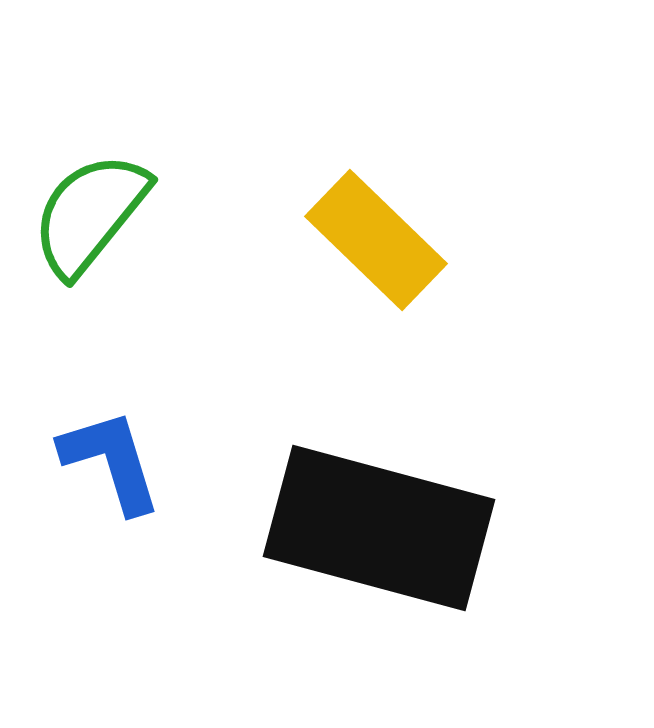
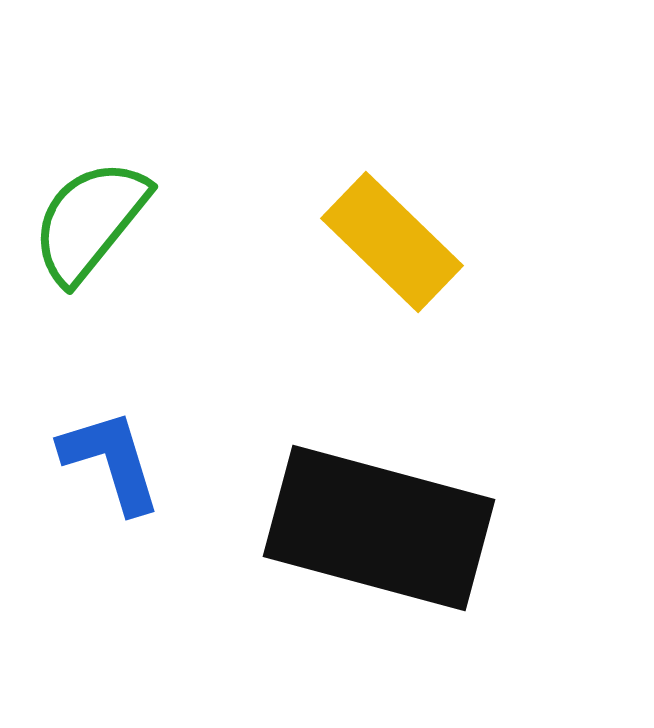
green semicircle: moved 7 px down
yellow rectangle: moved 16 px right, 2 px down
